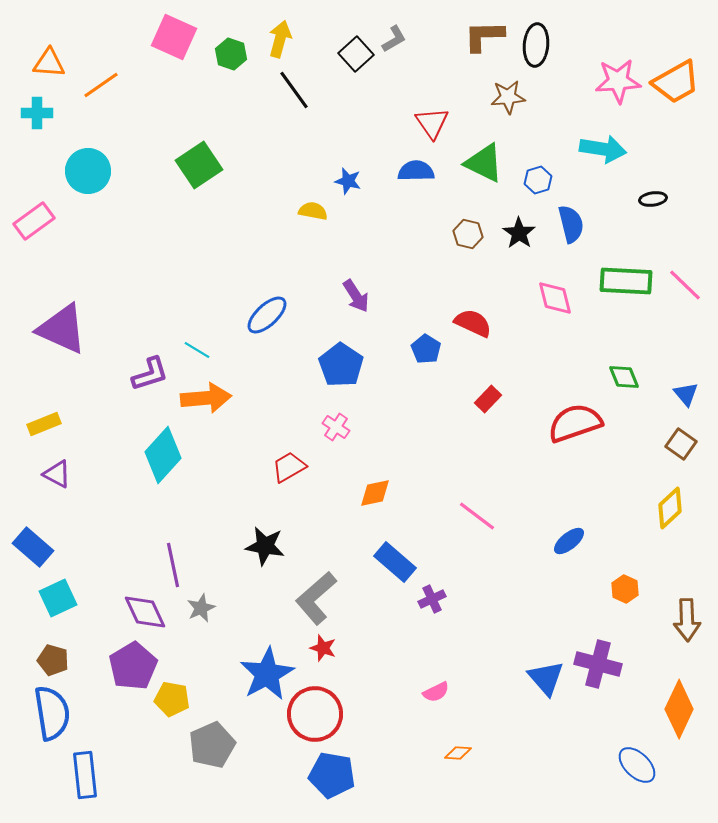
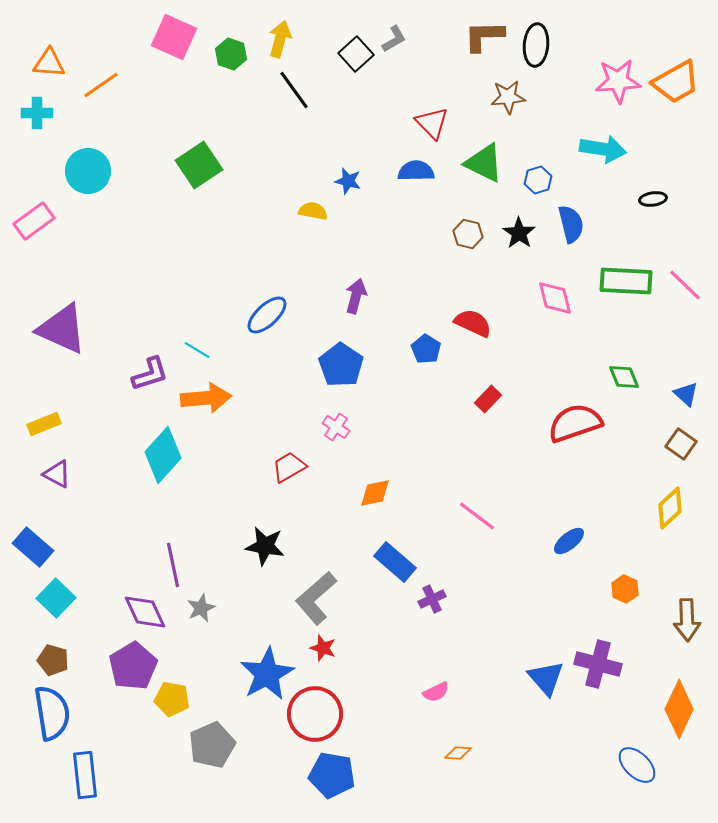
red triangle at (432, 123): rotated 9 degrees counterclockwise
purple arrow at (356, 296): rotated 132 degrees counterclockwise
blue triangle at (686, 394): rotated 8 degrees counterclockwise
cyan square at (58, 598): moved 2 px left; rotated 21 degrees counterclockwise
